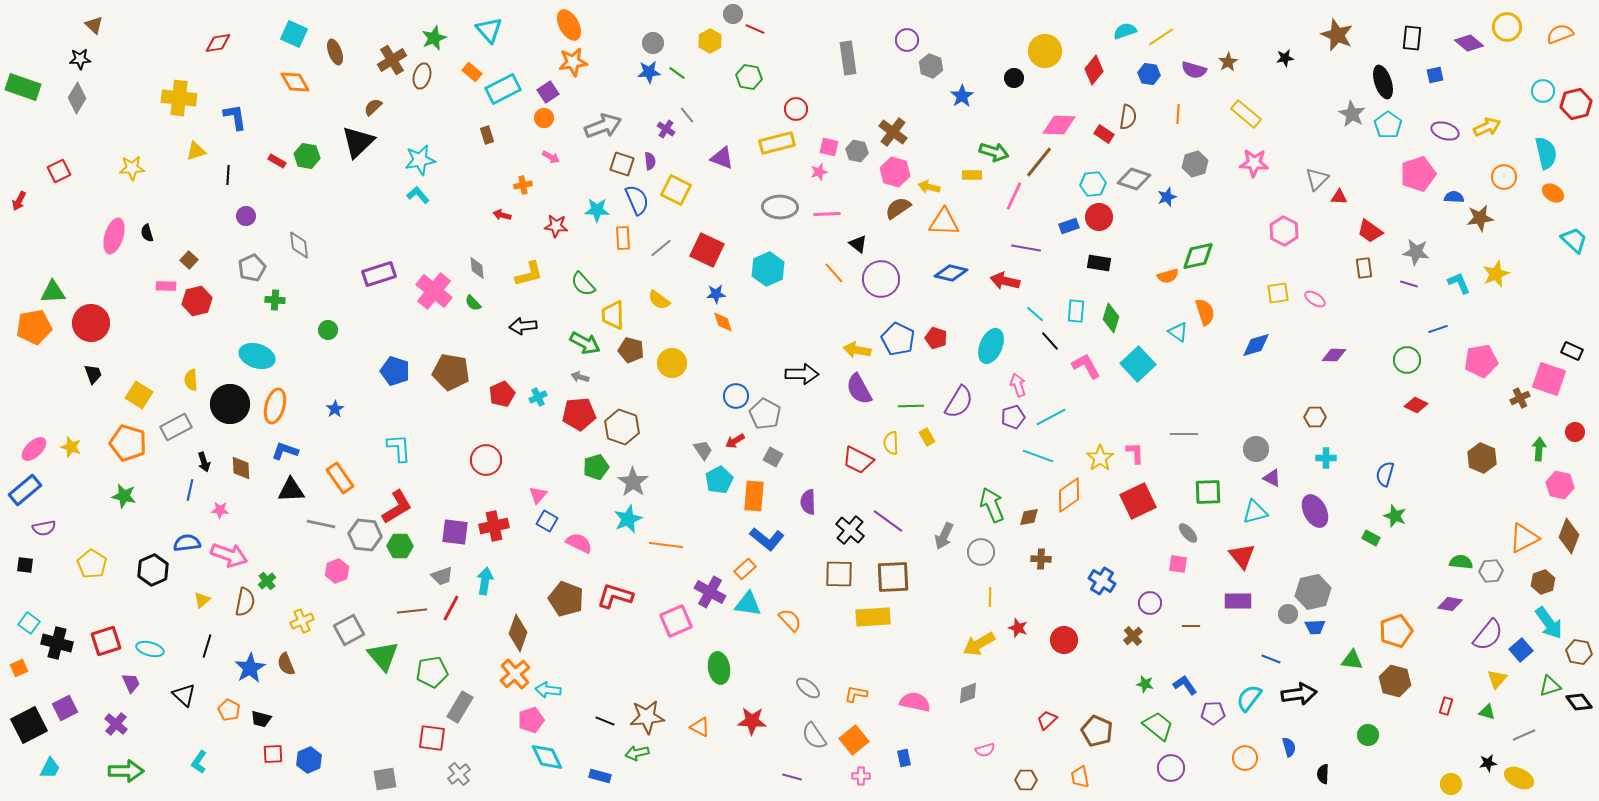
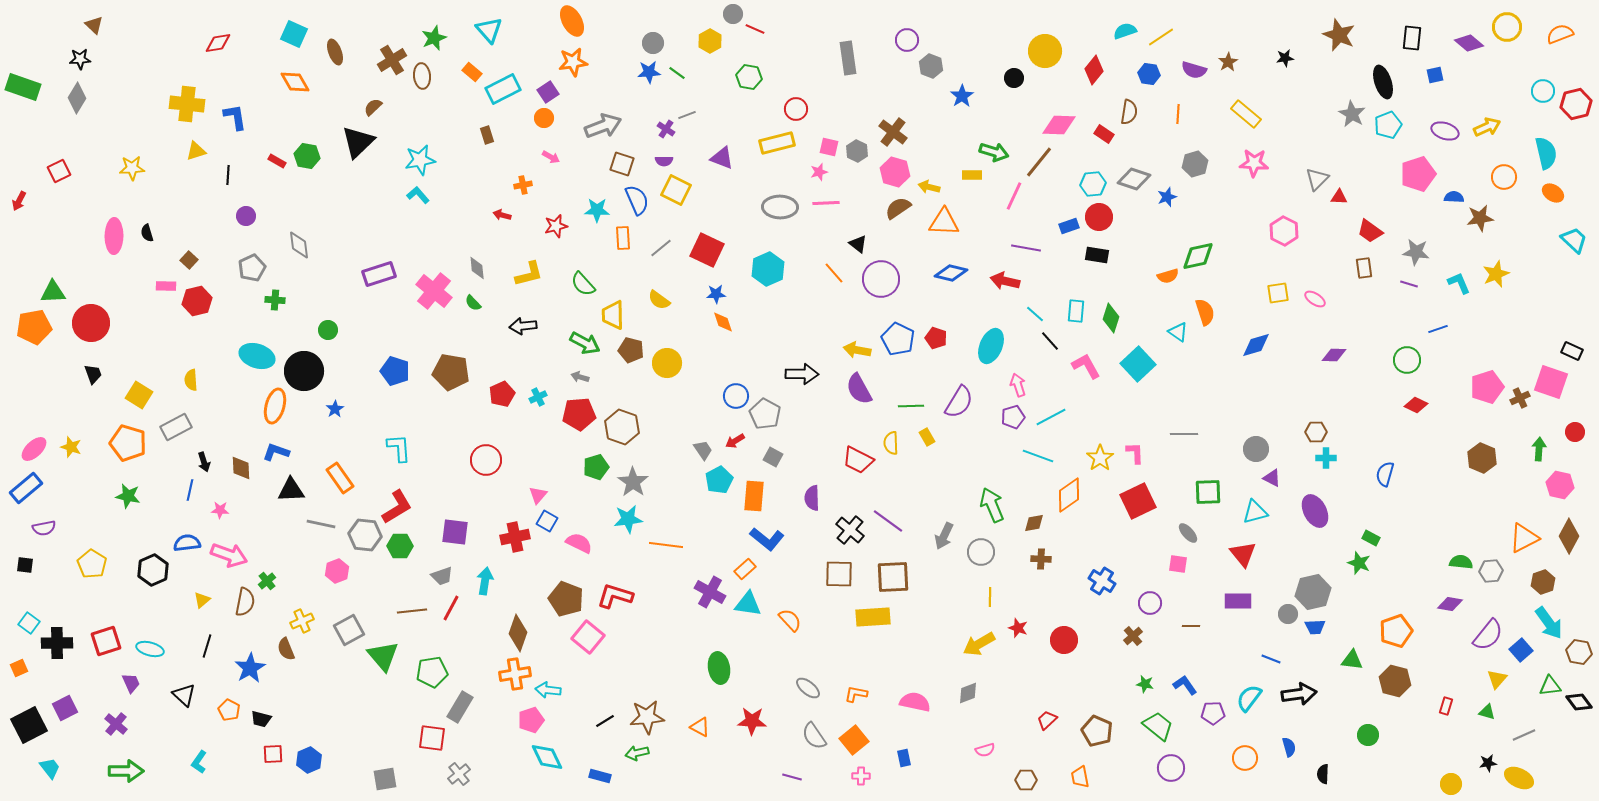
orange ellipse at (569, 25): moved 3 px right, 4 px up
brown star at (1337, 35): moved 2 px right
brown ellipse at (422, 76): rotated 20 degrees counterclockwise
yellow cross at (179, 98): moved 8 px right, 6 px down
gray line at (687, 115): rotated 72 degrees counterclockwise
brown semicircle at (1128, 117): moved 1 px right, 5 px up
cyan pentagon at (1388, 125): rotated 16 degrees clockwise
gray hexagon at (857, 151): rotated 15 degrees clockwise
purple semicircle at (650, 161): moved 14 px right; rotated 96 degrees clockwise
pink line at (827, 214): moved 1 px left, 11 px up
red star at (556, 226): rotated 20 degrees counterclockwise
pink ellipse at (114, 236): rotated 16 degrees counterclockwise
black rectangle at (1099, 263): moved 2 px left, 8 px up
pink pentagon at (1481, 361): moved 6 px right, 26 px down; rotated 8 degrees counterclockwise
yellow circle at (672, 363): moved 5 px left
pink square at (1549, 379): moved 2 px right, 3 px down
black circle at (230, 404): moved 74 px right, 33 px up
brown hexagon at (1315, 417): moved 1 px right, 15 px down
blue L-shape at (285, 451): moved 9 px left, 1 px down
blue rectangle at (25, 490): moved 1 px right, 2 px up
green star at (124, 496): moved 4 px right
purple semicircle at (808, 502): moved 4 px right, 4 px up
green star at (1395, 516): moved 36 px left, 47 px down
brown diamond at (1029, 517): moved 5 px right, 6 px down
cyan star at (628, 519): rotated 16 degrees clockwise
red cross at (494, 526): moved 21 px right, 11 px down
brown diamond at (1569, 536): rotated 8 degrees clockwise
red triangle at (1242, 556): moved 1 px right, 2 px up
pink square at (676, 621): moved 88 px left, 16 px down; rotated 28 degrees counterclockwise
black cross at (57, 643): rotated 16 degrees counterclockwise
brown semicircle at (286, 664): moved 15 px up
orange cross at (515, 674): rotated 32 degrees clockwise
green triangle at (1550, 686): rotated 10 degrees clockwise
black line at (605, 721): rotated 54 degrees counterclockwise
cyan trapezoid at (50, 768): rotated 65 degrees counterclockwise
